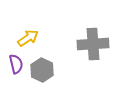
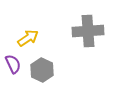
gray cross: moved 5 px left, 13 px up
purple semicircle: moved 3 px left; rotated 12 degrees counterclockwise
